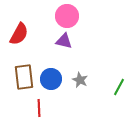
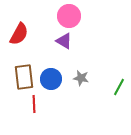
pink circle: moved 2 px right
purple triangle: rotated 18 degrees clockwise
gray star: moved 1 px right, 2 px up; rotated 14 degrees counterclockwise
red line: moved 5 px left, 4 px up
